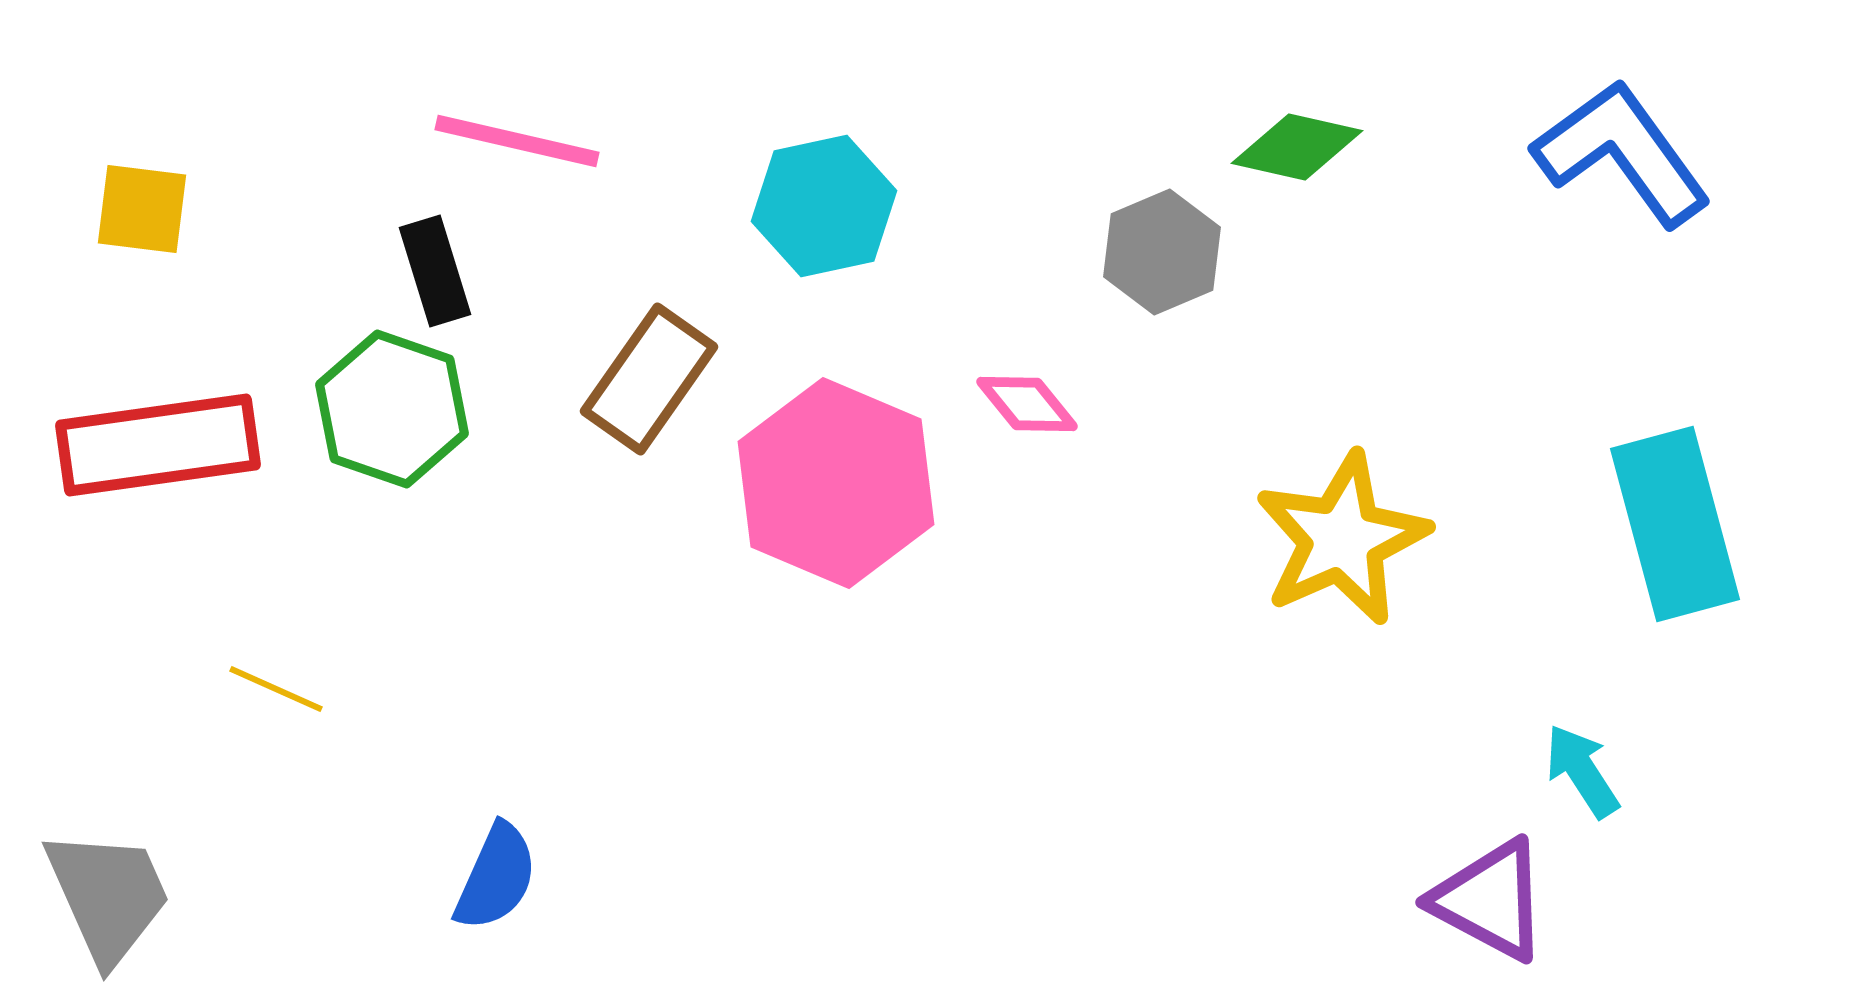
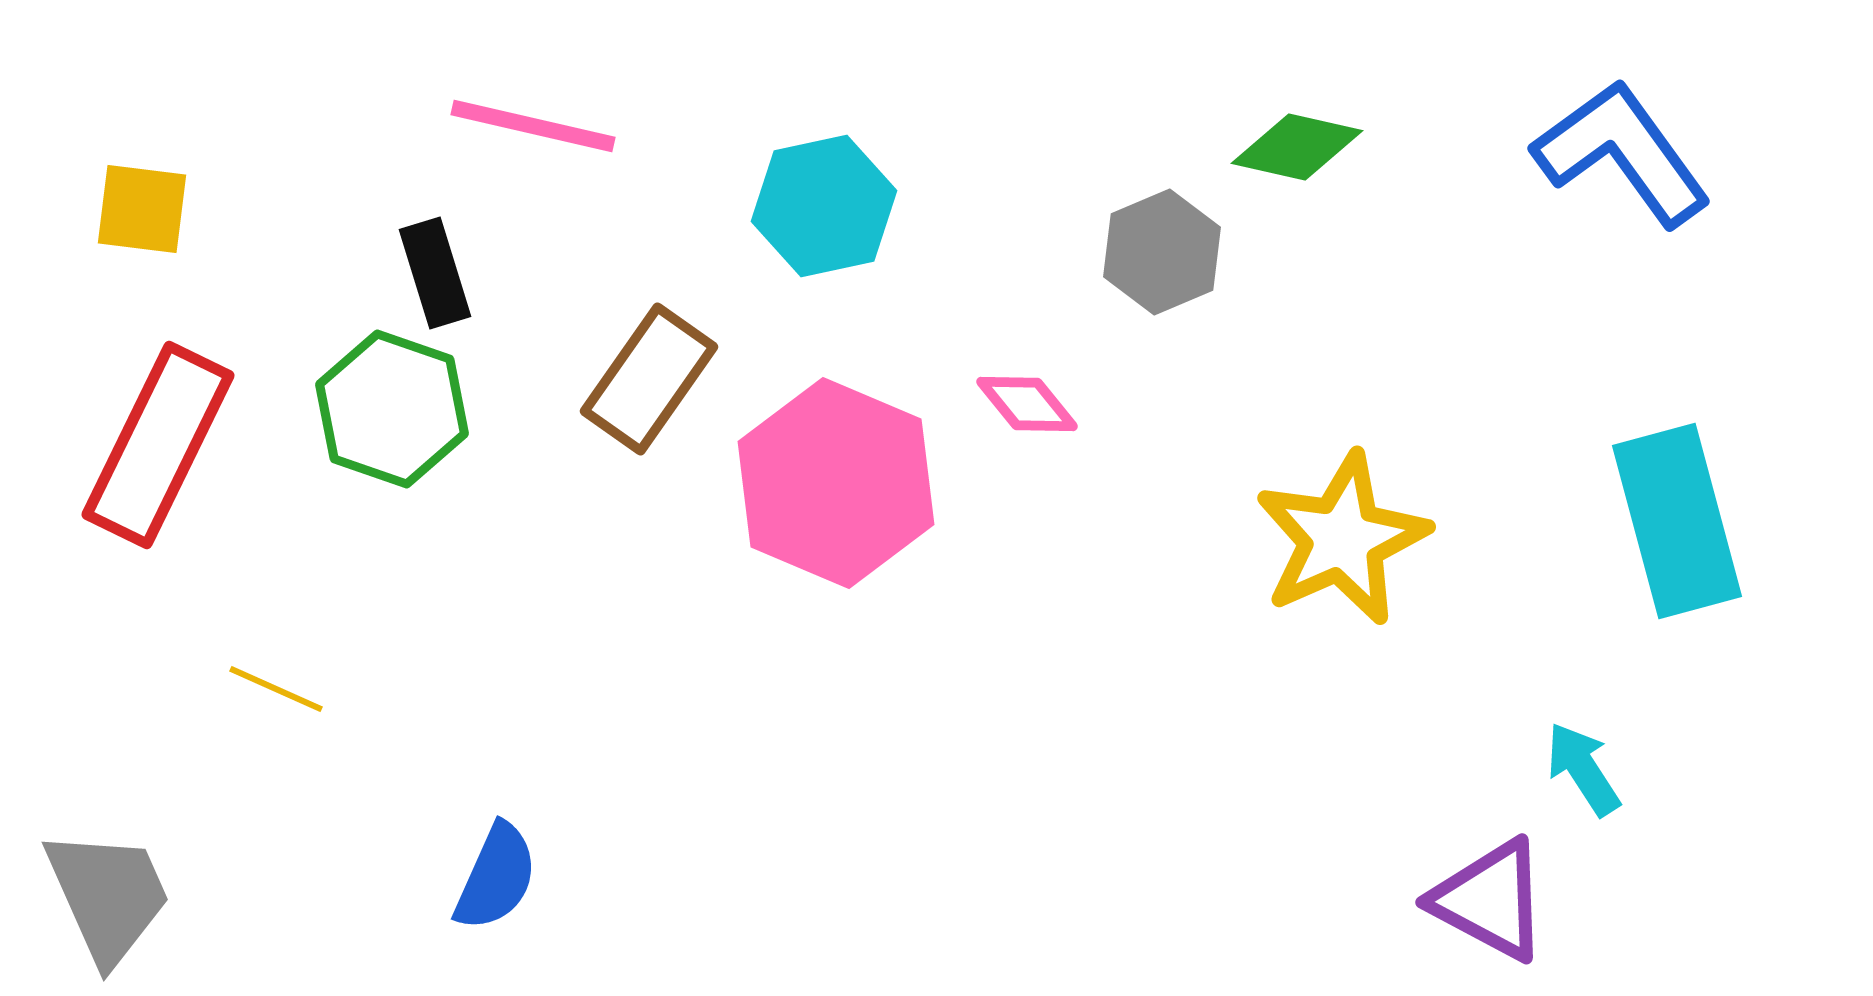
pink line: moved 16 px right, 15 px up
black rectangle: moved 2 px down
red rectangle: rotated 56 degrees counterclockwise
cyan rectangle: moved 2 px right, 3 px up
cyan arrow: moved 1 px right, 2 px up
